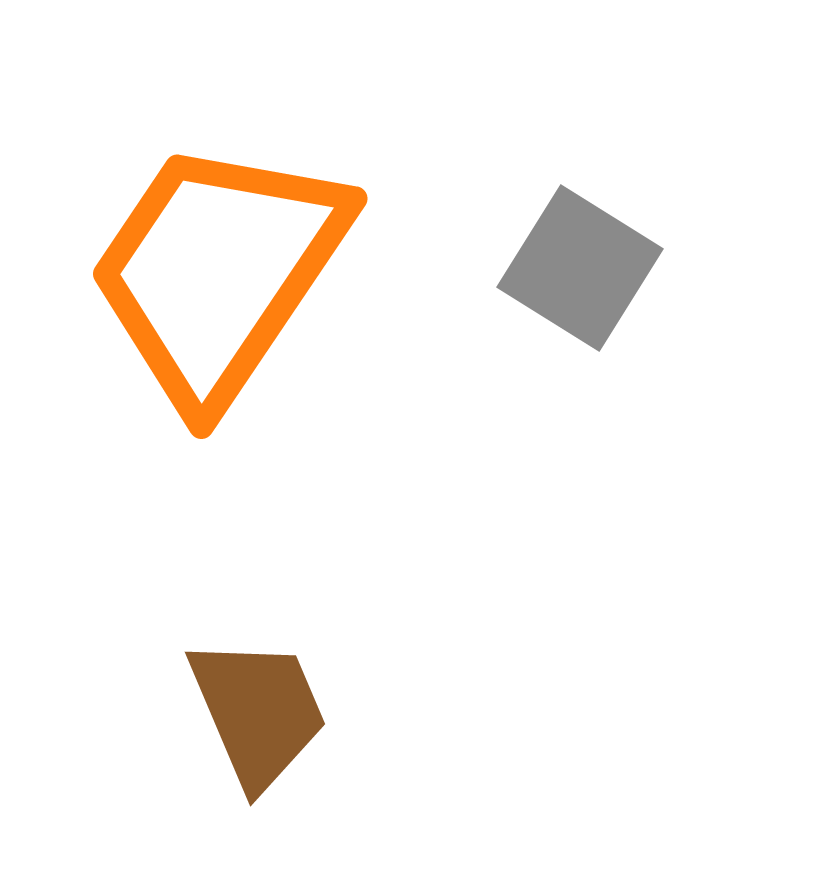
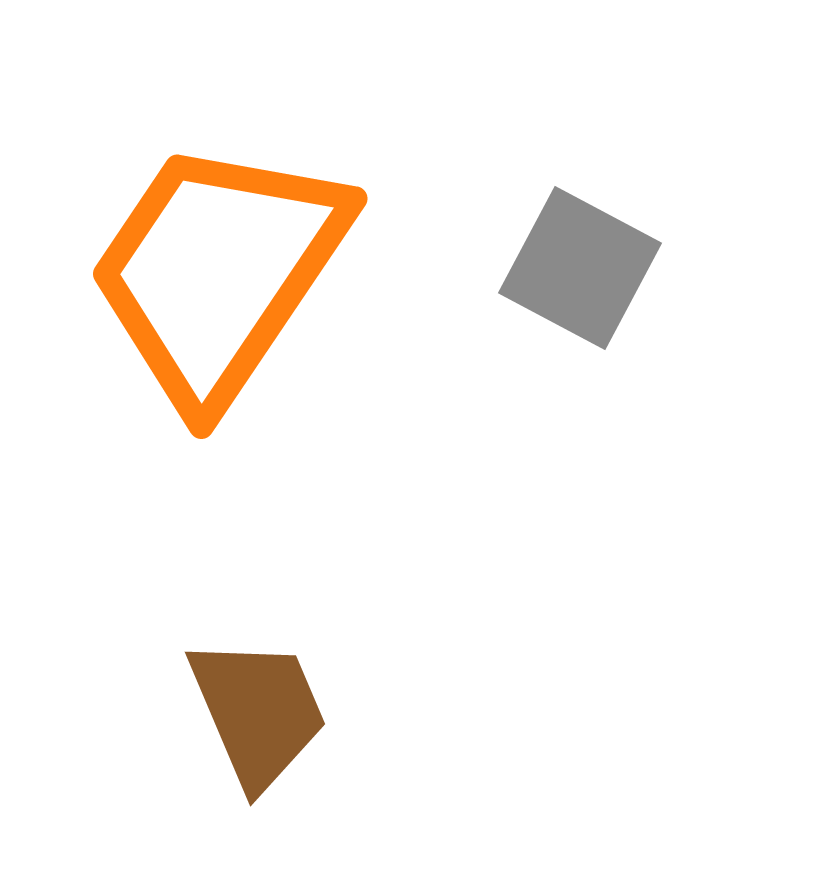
gray square: rotated 4 degrees counterclockwise
